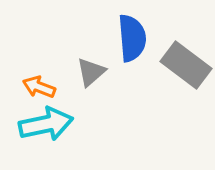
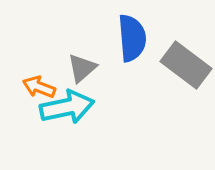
gray triangle: moved 9 px left, 4 px up
cyan arrow: moved 21 px right, 17 px up
